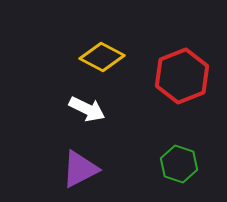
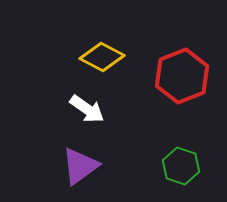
white arrow: rotated 9 degrees clockwise
green hexagon: moved 2 px right, 2 px down
purple triangle: moved 3 px up; rotated 9 degrees counterclockwise
